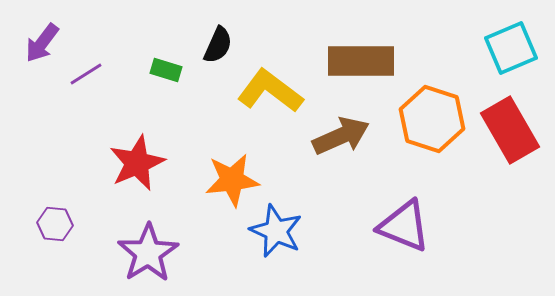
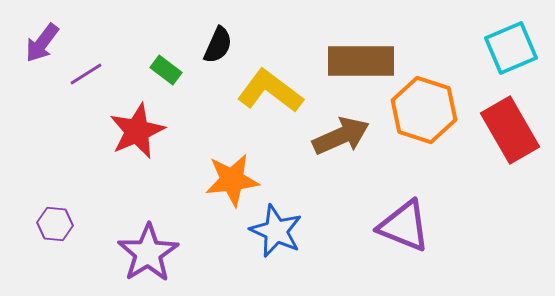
green rectangle: rotated 20 degrees clockwise
orange hexagon: moved 8 px left, 9 px up
red star: moved 32 px up
